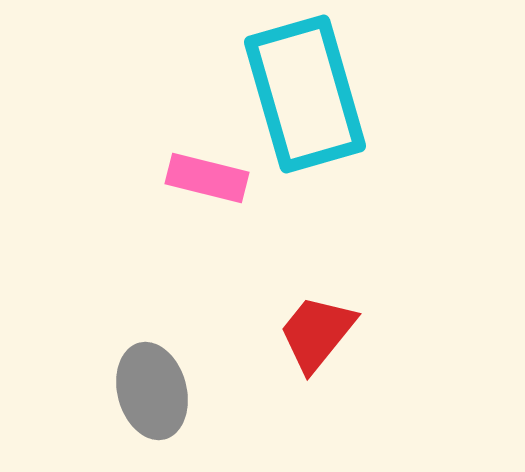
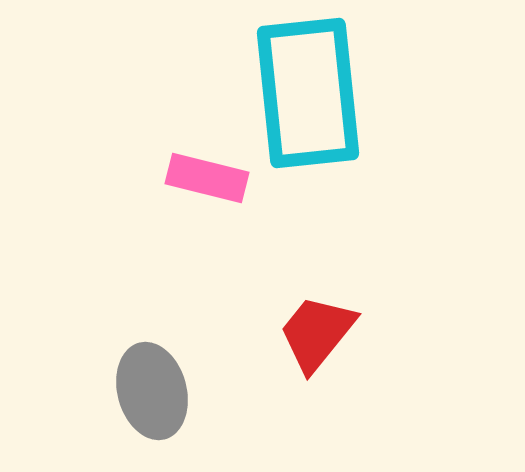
cyan rectangle: moved 3 px right, 1 px up; rotated 10 degrees clockwise
